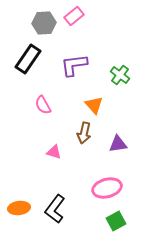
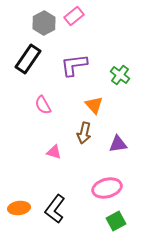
gray hexagon: rotated 25 degrees counterclockwise
